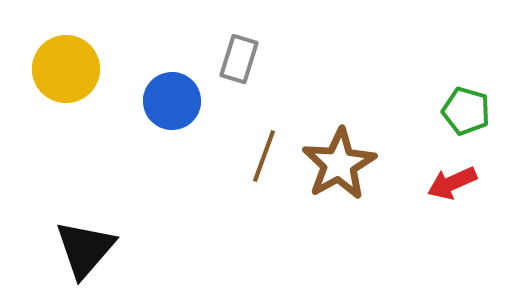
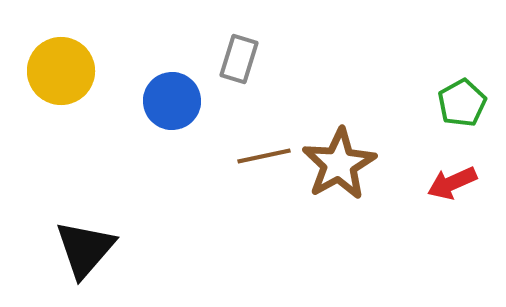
yellow circle: moved 5 px left, 2 px down
green pentagon: moved 4 px left, 8 px up; rotated 27 degrees clockwise
brown line: rotated 58 degrees clockwise
